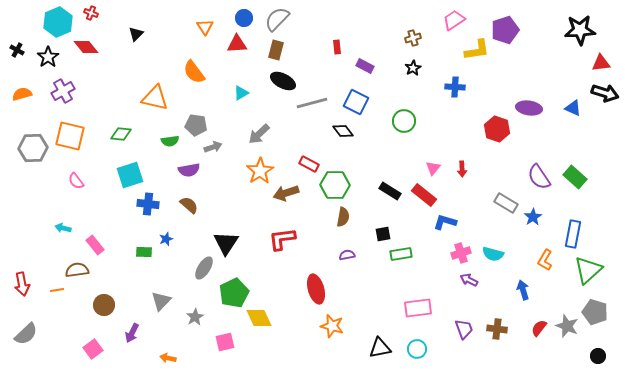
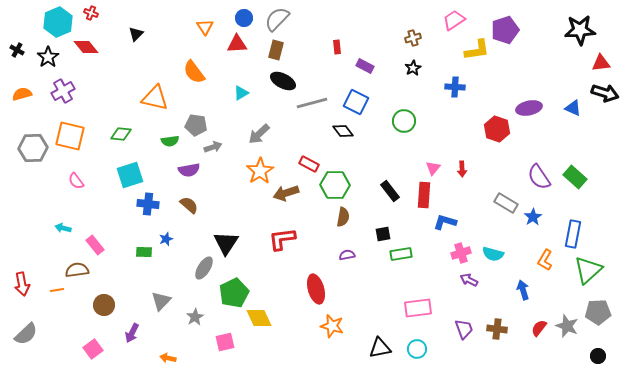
purple ellipse at (529, 108): rotated 20 degrees counterclockwise
black rectangle at (390, 191): rotated 20 degrees clockwise
red rectangle at (424, 195): rotated 55 degrees clockwise
gray pentagon at (595, 312): moved 3 px right; rotated 20 degrees counterclockwise
